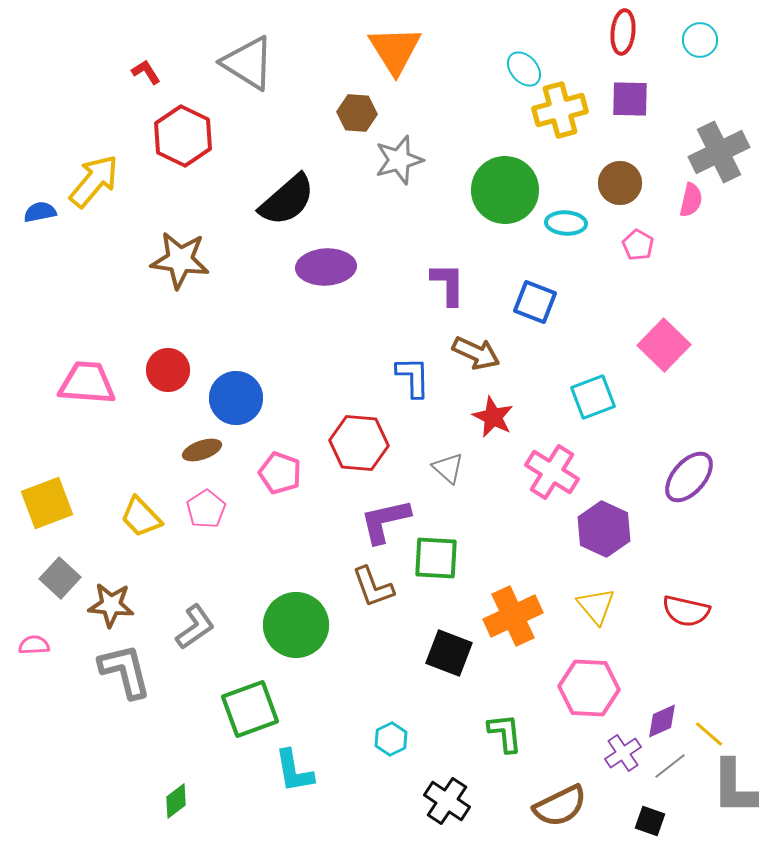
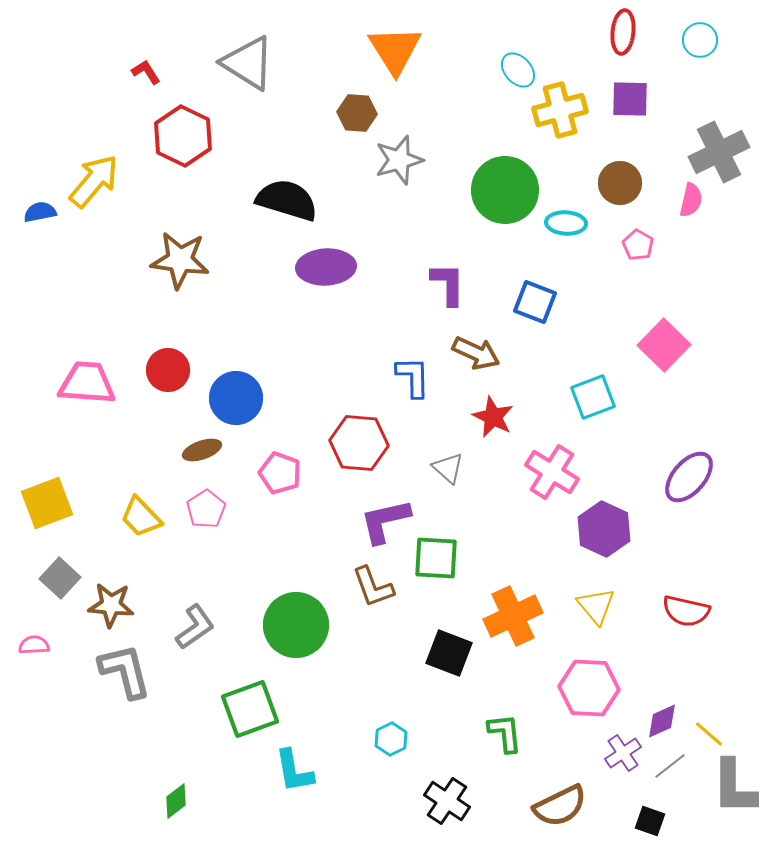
cyan ellipse at (524, 69): moved 6 px left, 1 px down
black semicircle at (287, 200): rotated 122 degrees counterclockwise
